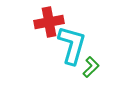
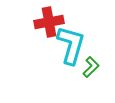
cyan L-shape: moved 1 px left
